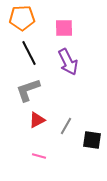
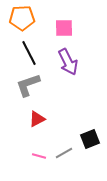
gray L-shape: moved 5 px up
red triangle: moved 1 px up
gray line: moved 2 px left, 27 px down; rotated 30 degrees clockwise
black square: moved 2 px left, 1 px up; rotated 30 degrees counterclockwise
